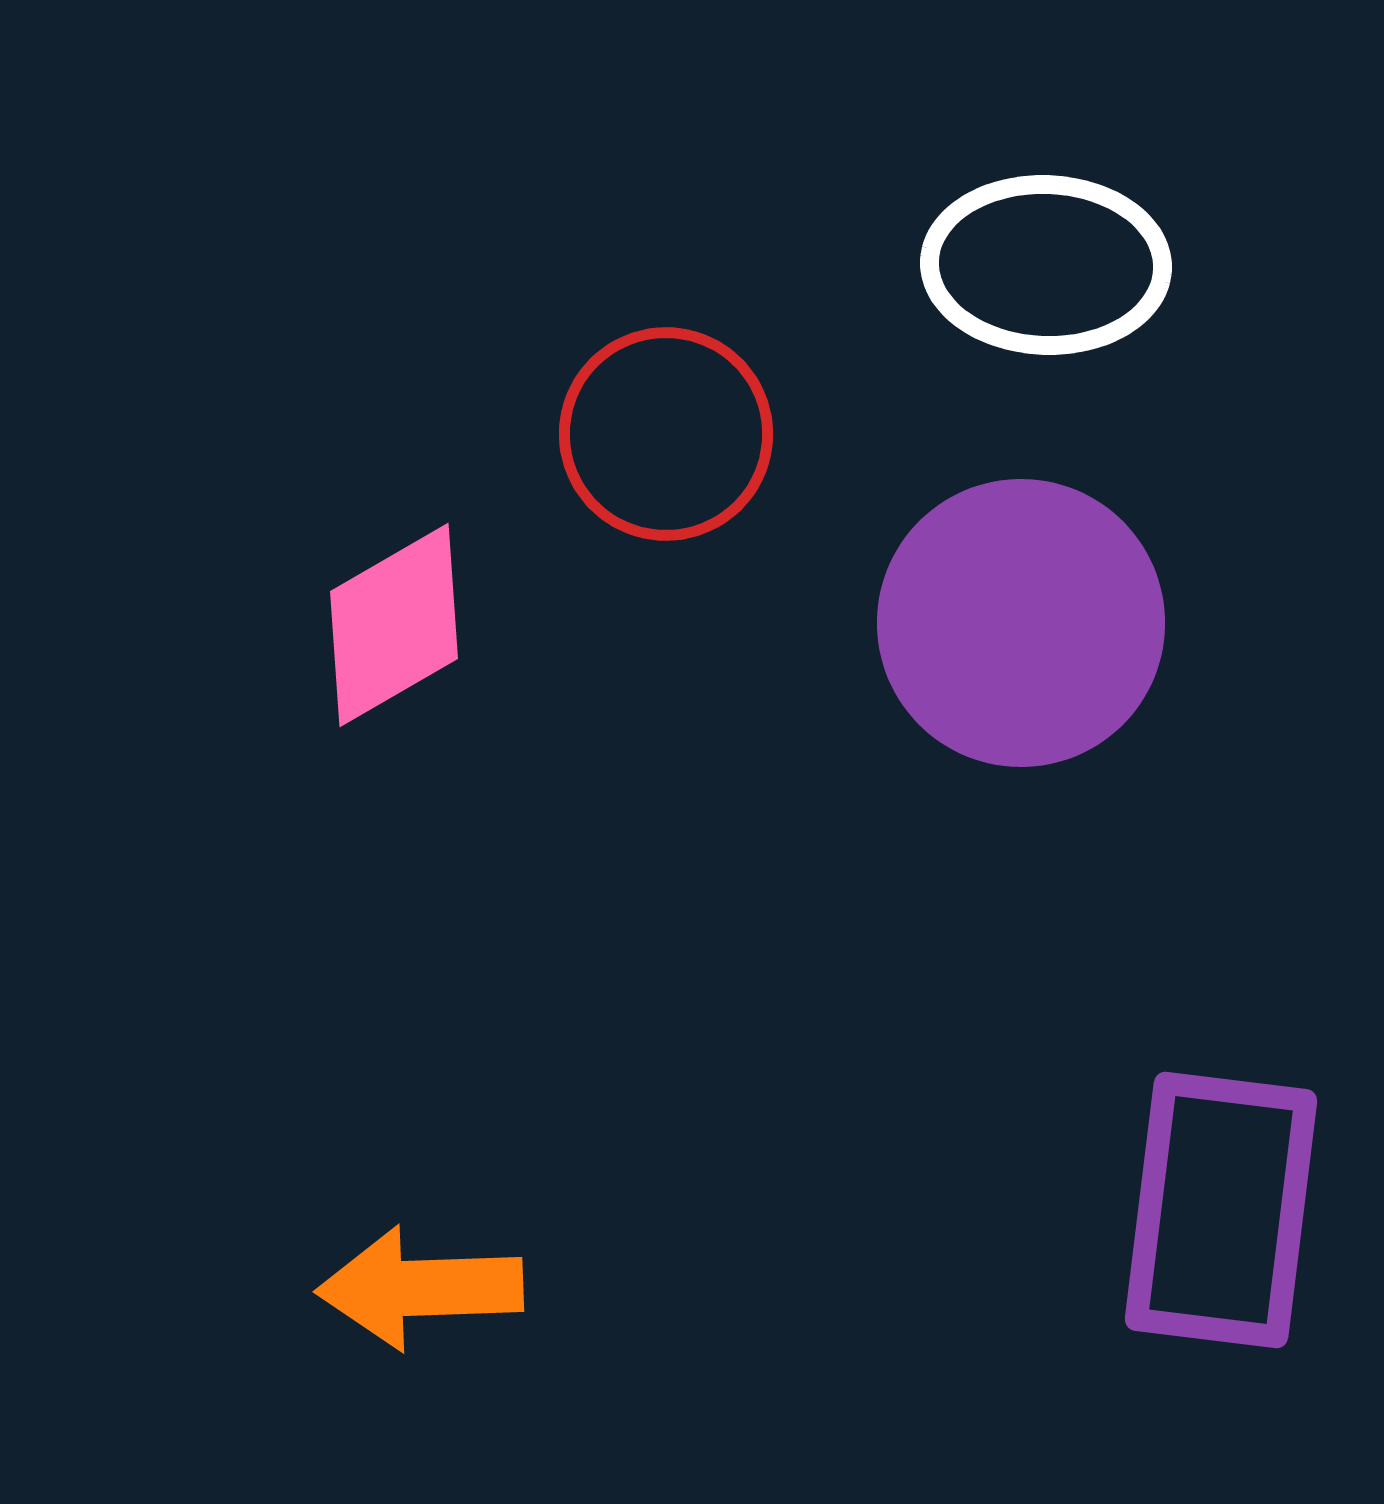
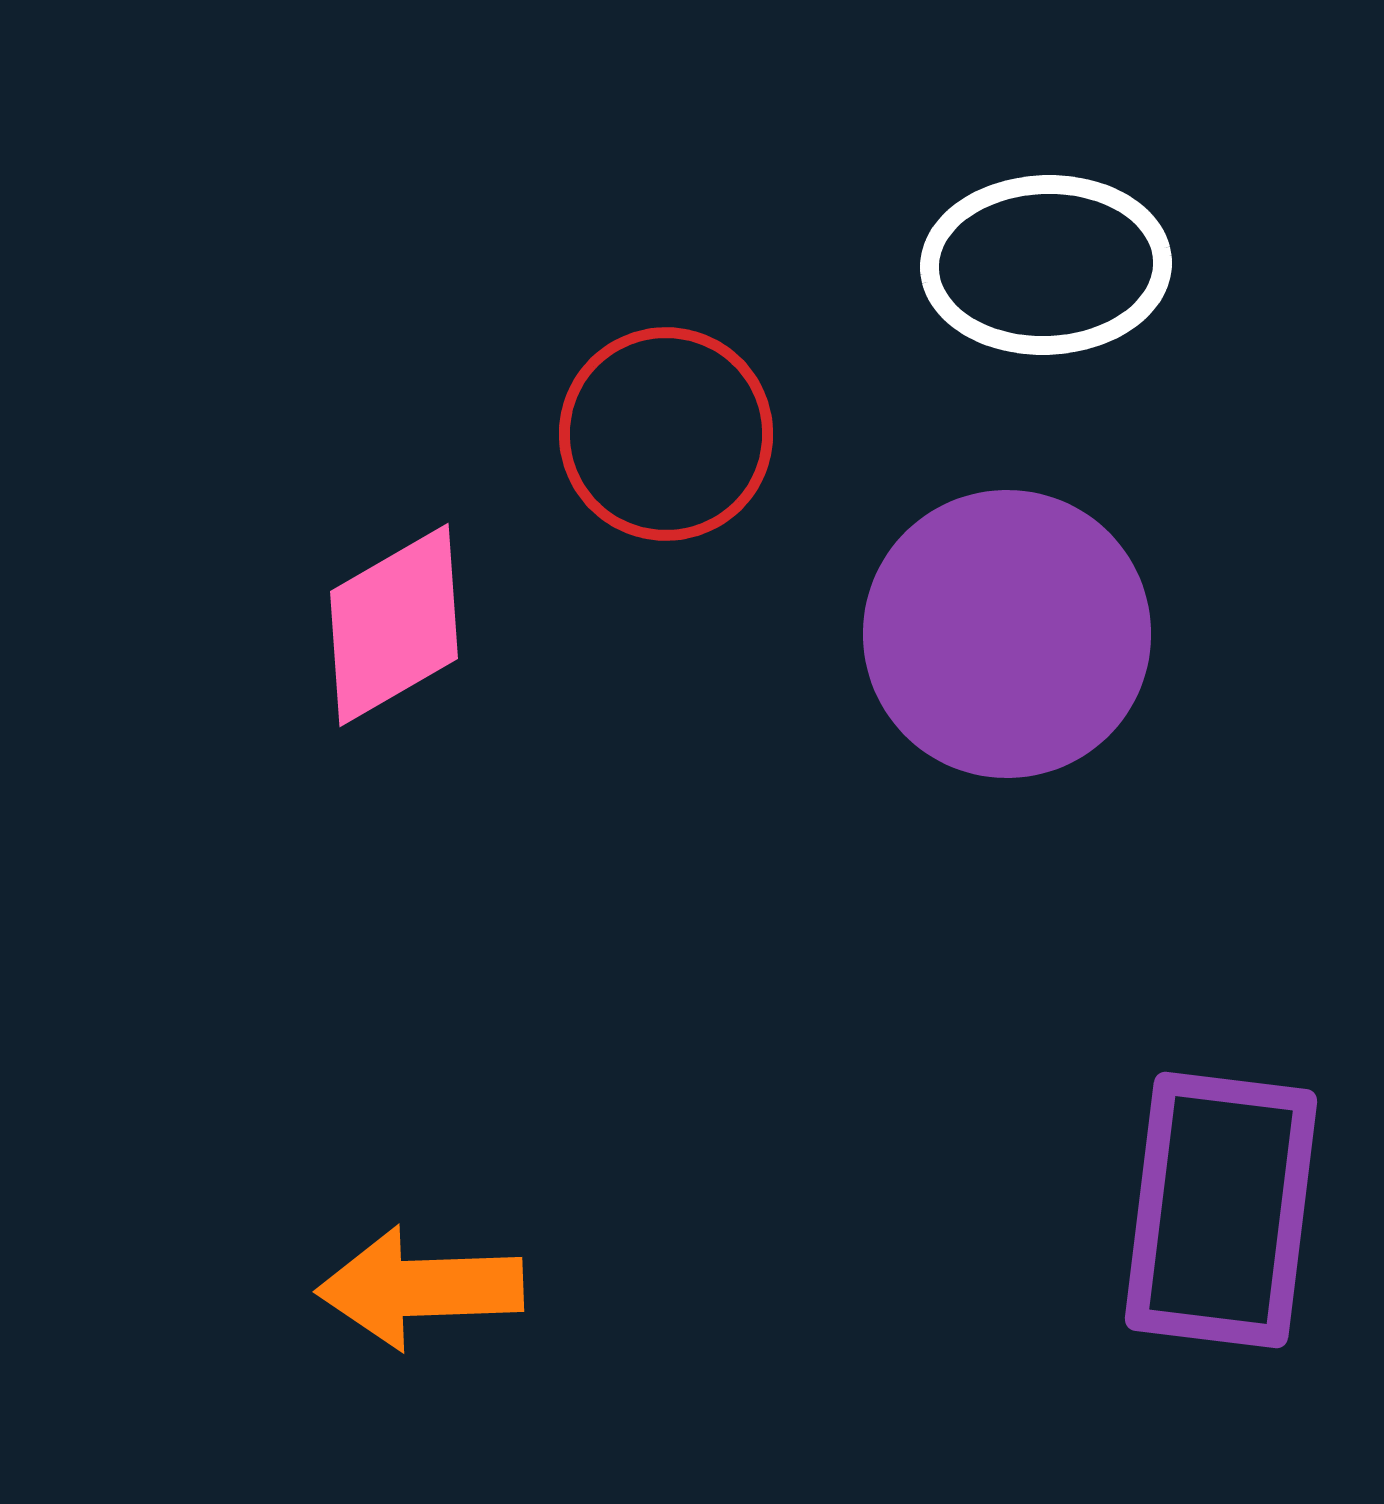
white ellipse: rotated 4 degrees counterclockwise
purple circle: moved 14 px left, 11 px down
